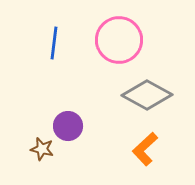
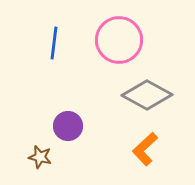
brown star: moved 2 px left, 8 px down
